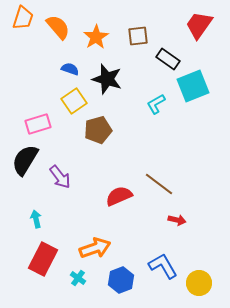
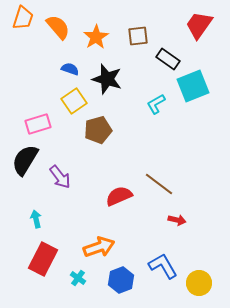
orange arrow: moved 4 px right, 1 px up
